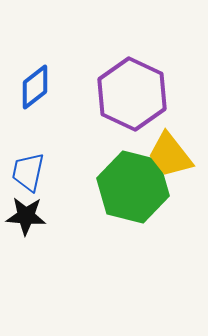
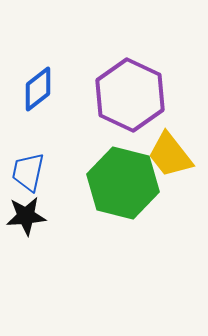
blue diamond: moved 3 px right, 2 px down
purple hexagon: moved 2 px left, 1 px down
green hexagon: moved 10 px left, 4 px up
black star: rotated 9 degrees counterclockwise
